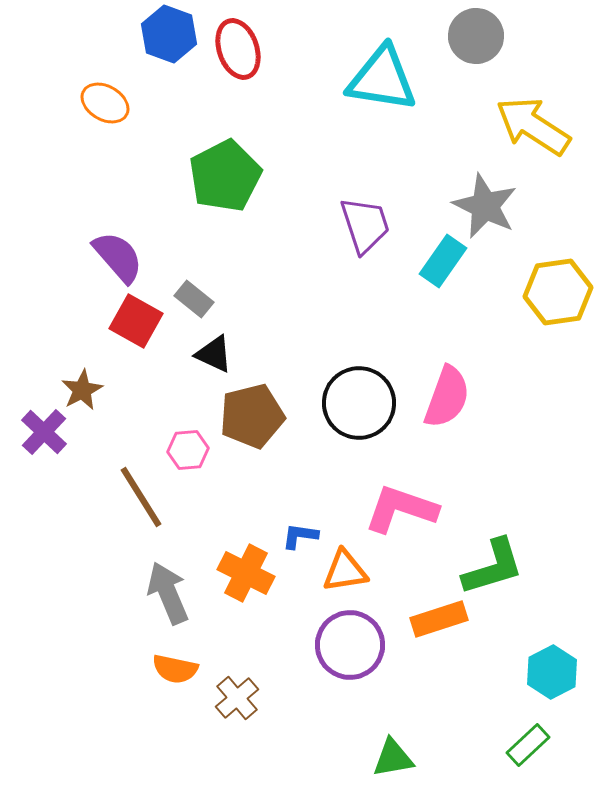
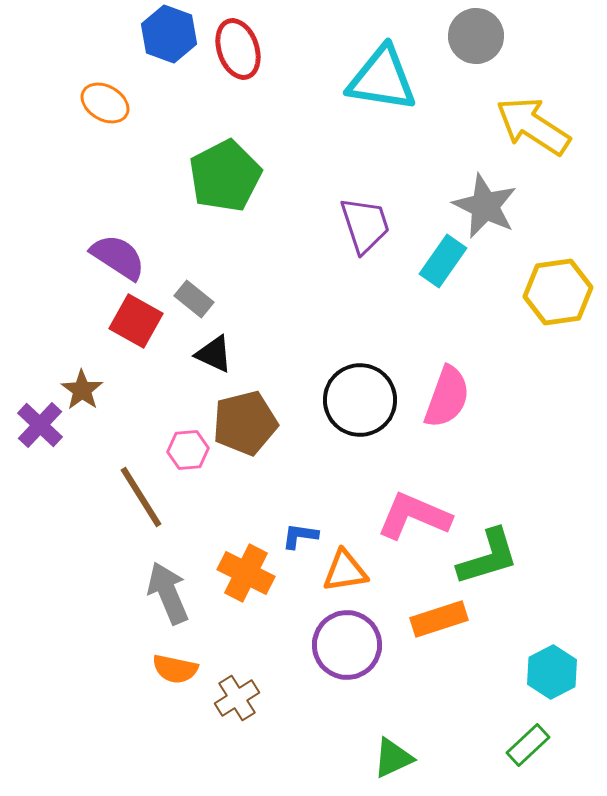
purple semicircle: rotated 16 degrees counterclockwise
brown star: rotated 9 degrees counterclockwise
black circle: moved 1 px right, 3 px up
brown pentagon: moved 7 px left, 7 px down
purple cross: moved 4 px left, 7 px up
pink L-shape: moved 13 px right, 7 px down; rotated 4 degrees clockwise
green L-shape: moved 5 px left, 10 px up
purple circle: moved 3 px left
brown cross: rotated 9 degrees clockwise
green triangle: rotated 15 degrees counterclockwise
